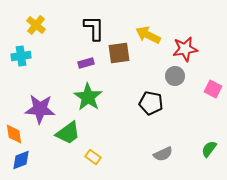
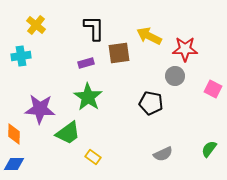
yellow arrow: moved 1 px right, 1 px down
red star: rotated 10 degrees clockwise
orange diamond: rotated 10 degrees clockwise
blue diamond: moved 7 px left, 4 px down; rotated 20 degrees clockwise
